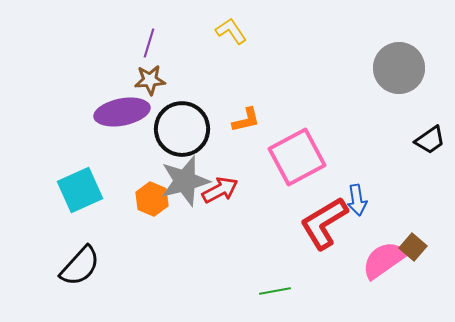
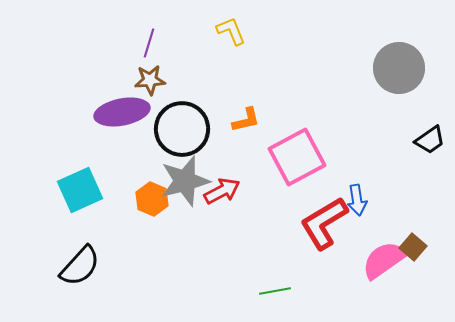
yellow L-shape: rotated 12 degrees clockwise
red arrow: moved 2 px right, 1 px down
